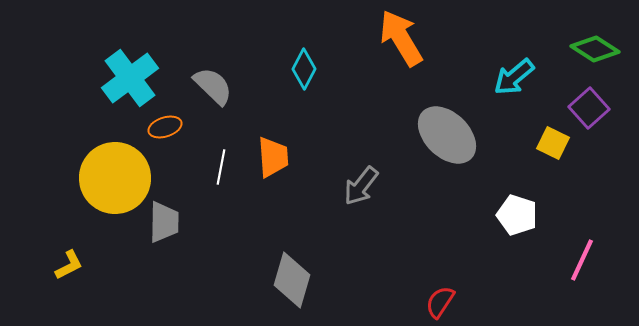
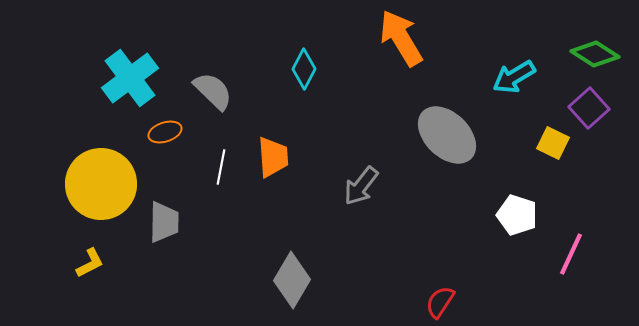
green diamond: moved 5 px down
cyan arrow: rotated 9 degrees clockwise
gray semicircle: moved 5 px down
orange ellipse: moved 5 px down
yellow circle: moved 14 px left, 6 px down
pink line: moved 11 px left, 6 px up
yellow L-shape: moved 21 px right, 2 px up
gray diamond: rotated 14 degrees clockwise
